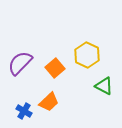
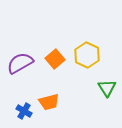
purple semicircle: rotated 16 degrees clockwise
orange square: moved 9 px up
green triangle: moved 3 px right, 2 px down; rotated 30 degrees clockwise
orange trapezoid: rotated 30 degrees clockwise
